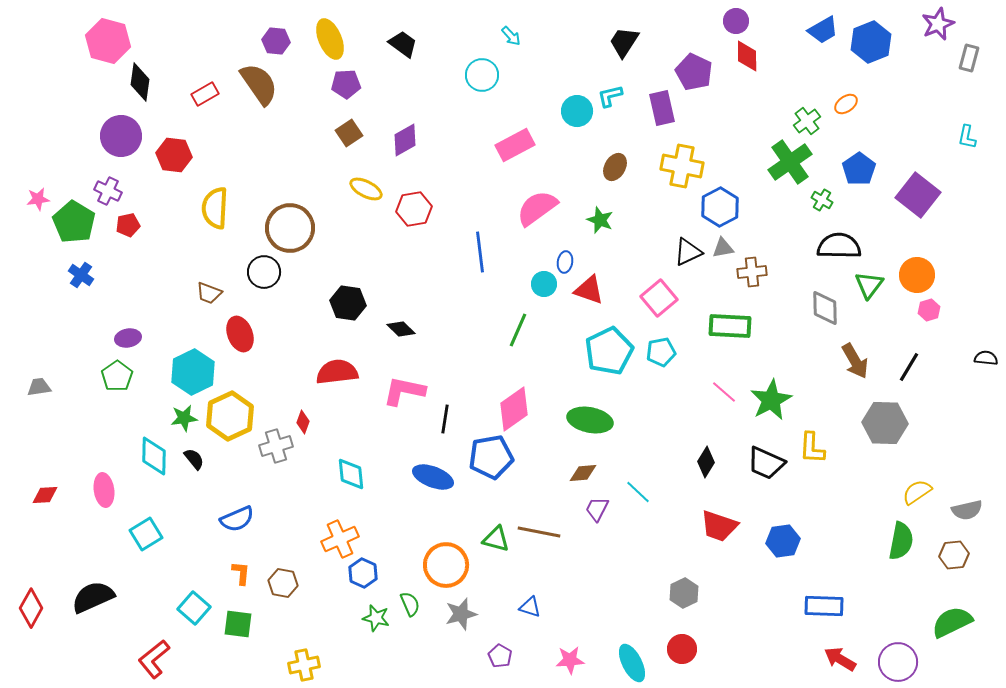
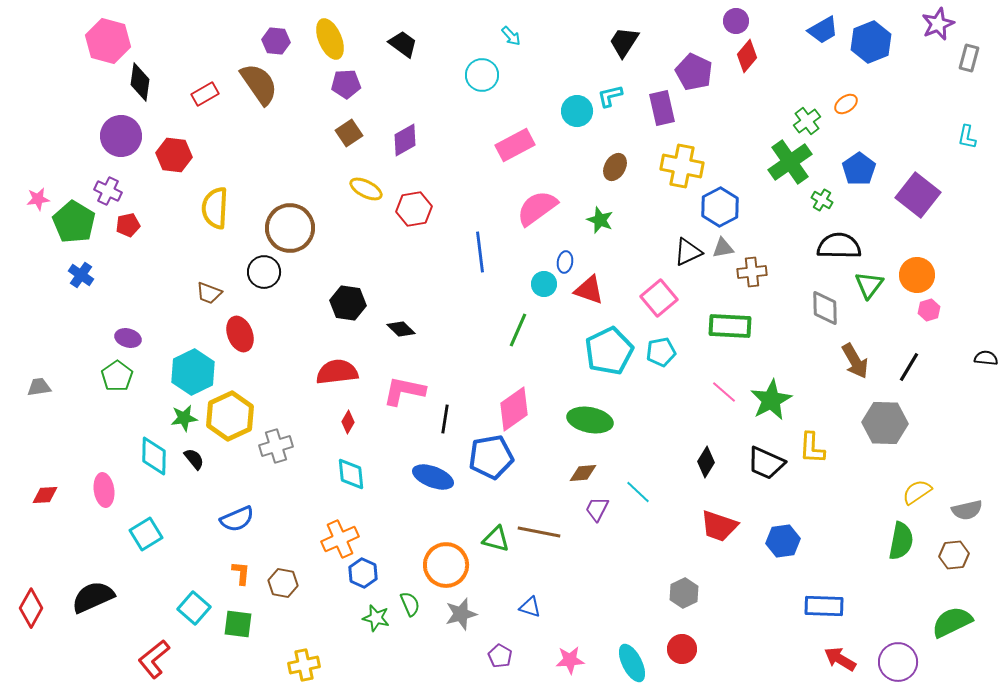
red diamond at (747, 56): rotated 40 degrees clockwise
purple ellipse at (128, 338): rotated 25 degrees clockwise
red diamond at (303, 422): moved 45 px right; rotated 10 degrees clockwise
